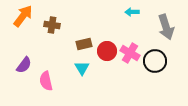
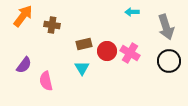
black circle: moved 14 px right
